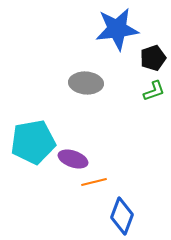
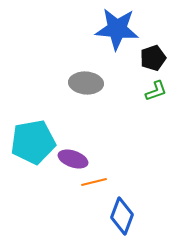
blue star: rotated 12 degrees clockwise
green L-shape: moved 2 px right
